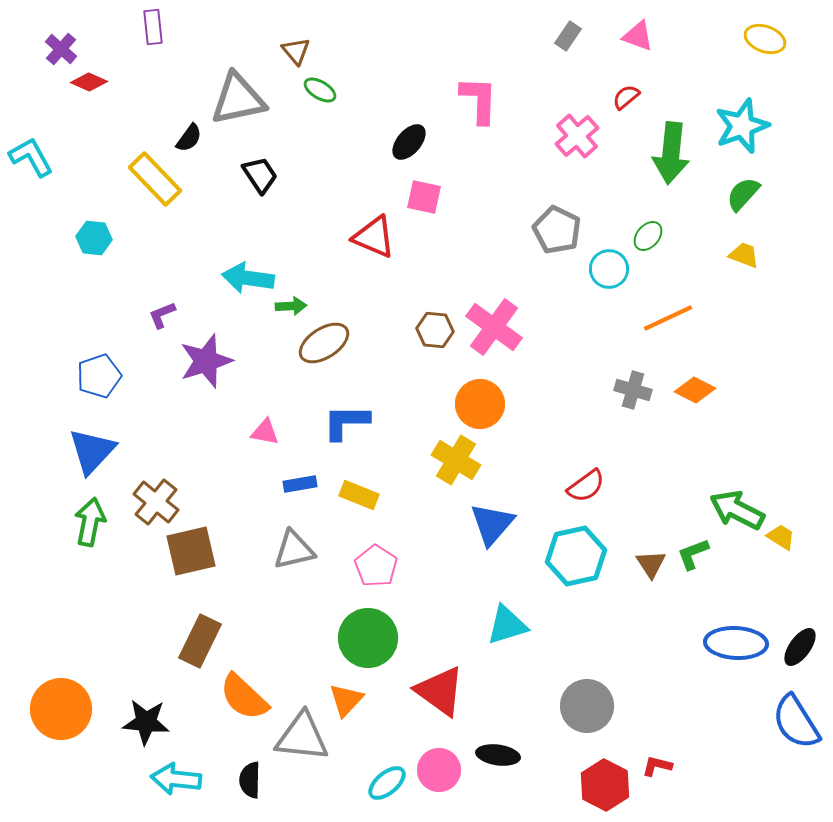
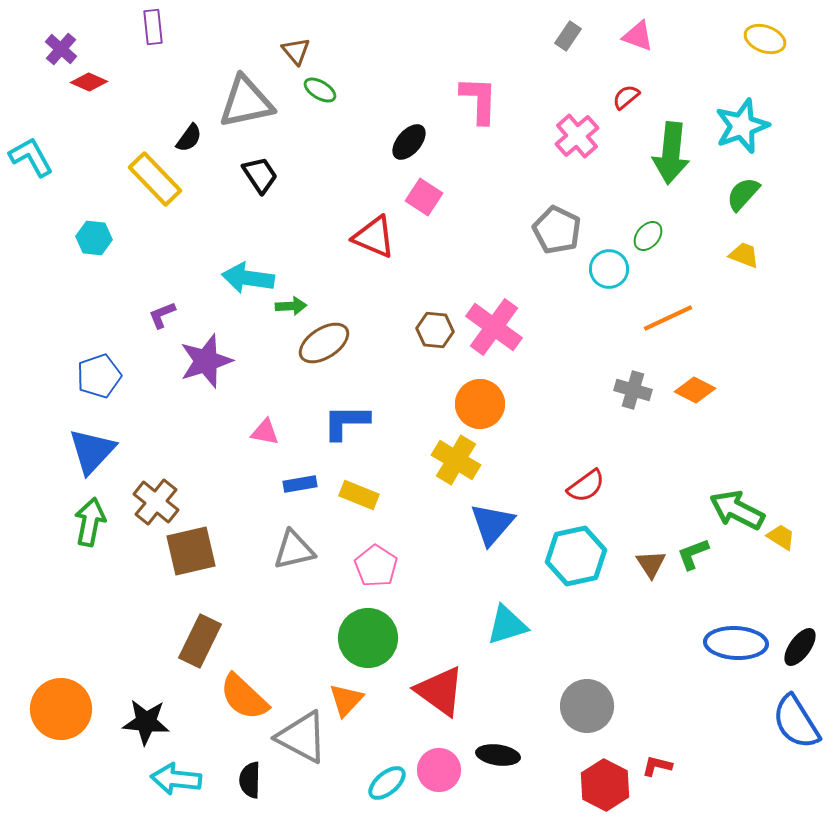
gray triangle at (238, 99): moved 8 px right, 3 px down
pink square at (424, 197): rotated 21 degrees clockwise
gray triangle at (302, 737): rotated 22 degrees clockwise
